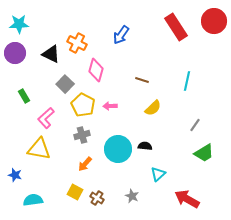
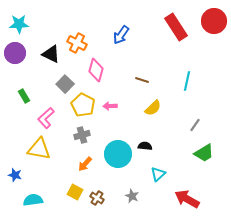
cyan circle: moved 5 px down
